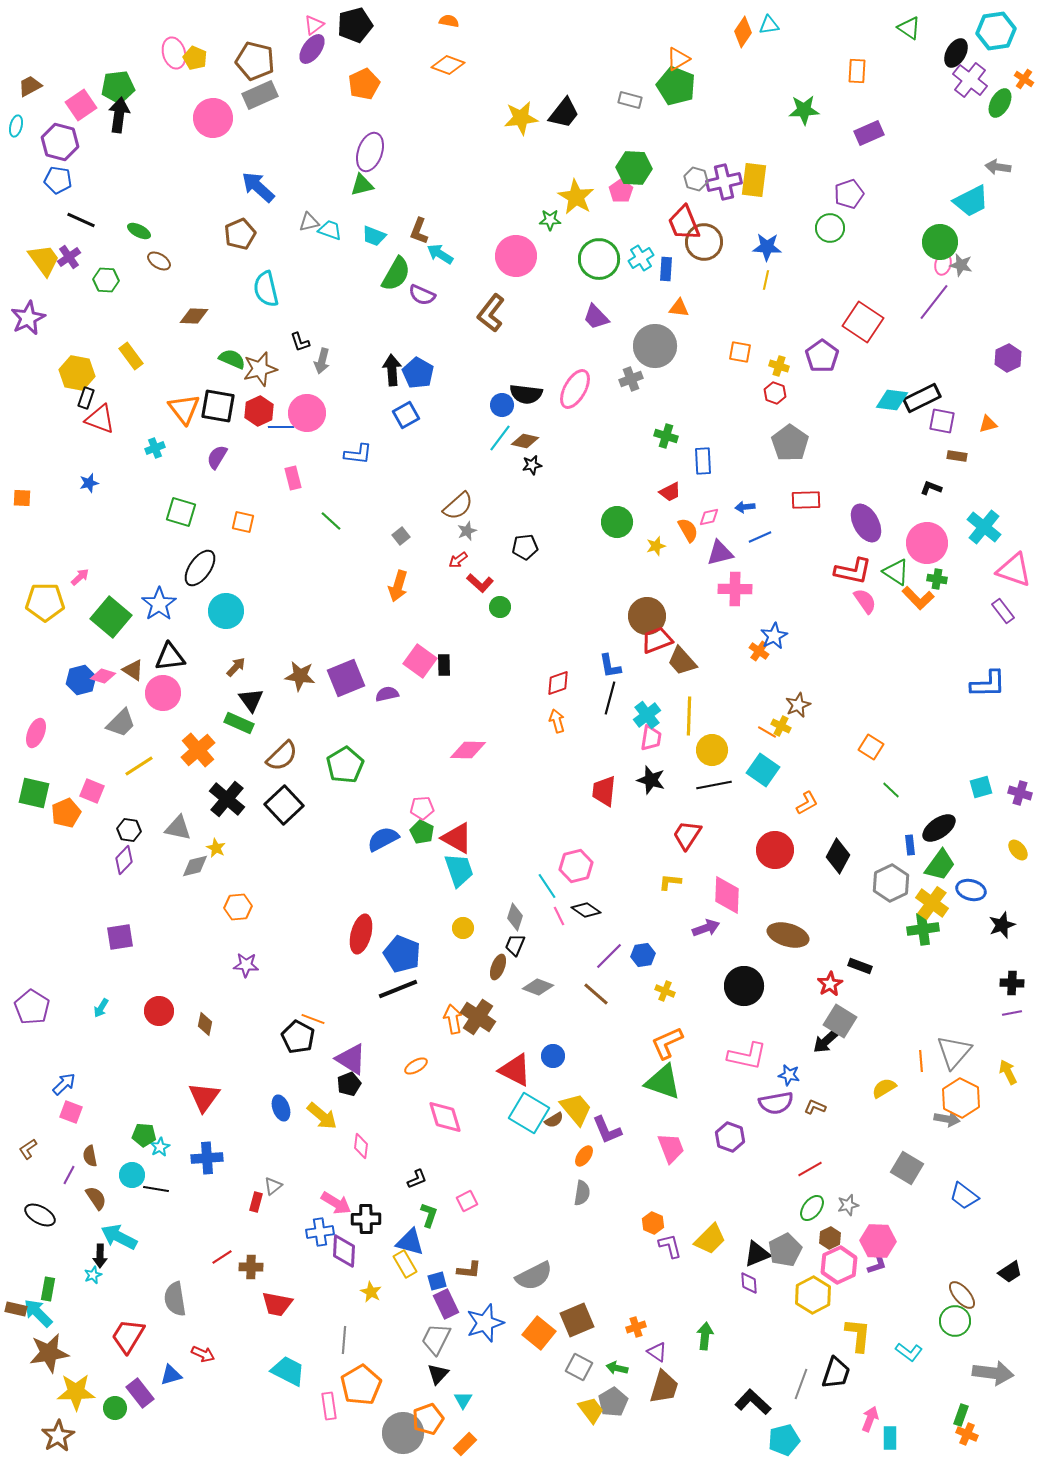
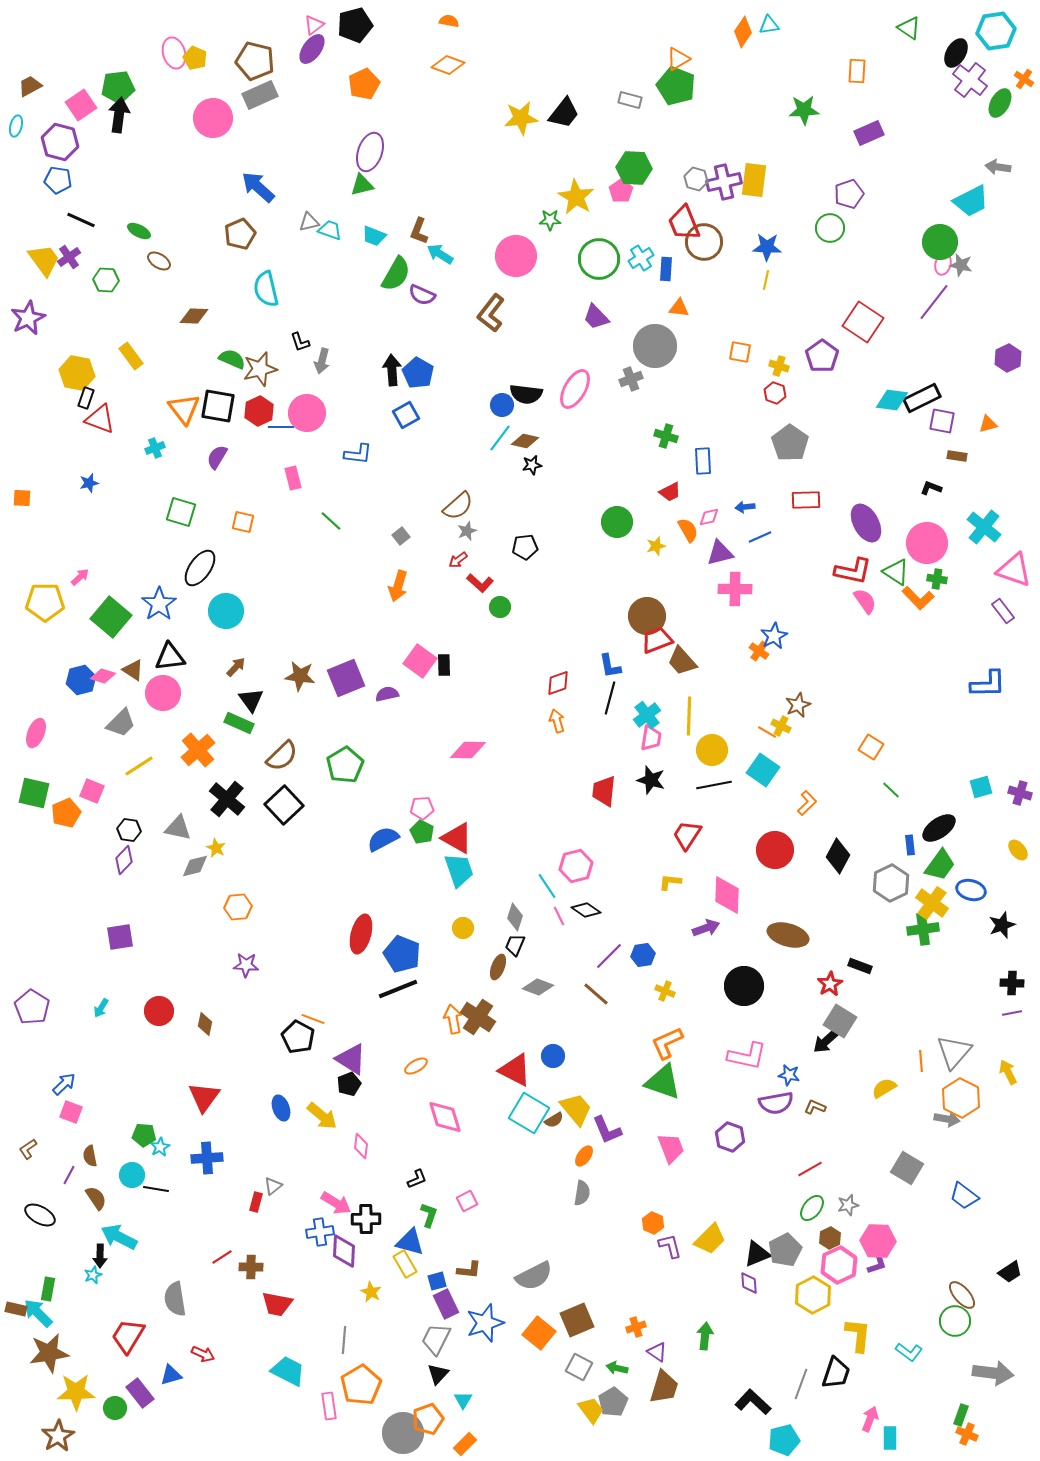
orange L-shape at (807, 803): rotated 15 degrees counterclockwise
